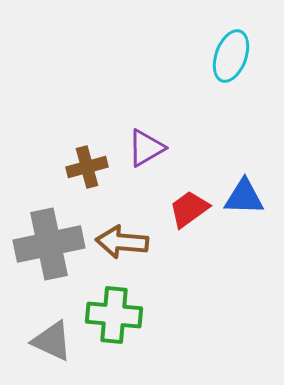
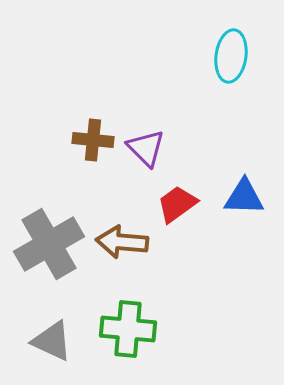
cyan ellipse: rotated 12 degrees counterclockwise
purple triangle: rotated 45 degrees counterclockwise
brown cross: moved 6 px right, 27 px up; rotated 21 degrees clockwise
red trapezoid: moved 12 px left, 5 px up
gray cross: rotated 18 degrees counterclockwise
green cross: moved 14 px right, 14 px down
